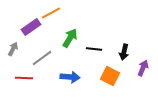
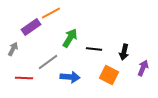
gray line: moved 6 px right, 4 px down
orange square: moved 1 px left, 1 px up
